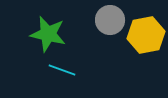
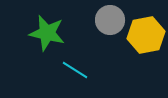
green star: moved 1 px left, 1 px up
cyan line: moved 13 px right; rotated 12 degrees clockwise
